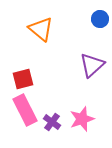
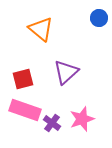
blue circle: moved 1 px left, 1 px up
purple triangle: moved 26 px left, 7 px down
pink rectangle: rotated 44 degrees counterclockwise
purple cross: moved 1 px down
